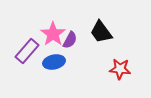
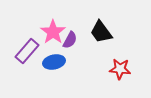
pink star: moved 2 px up
